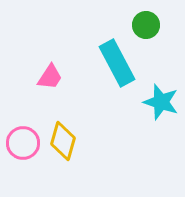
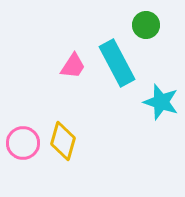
pink trapezoid: moved 23 px right, 11 px up
